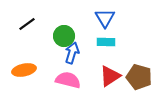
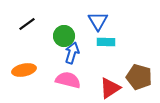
blue triangle: moved 7 px left, 3 px down
red triangle: moved 12 px down
